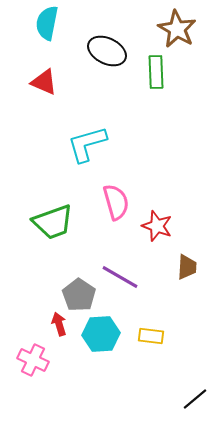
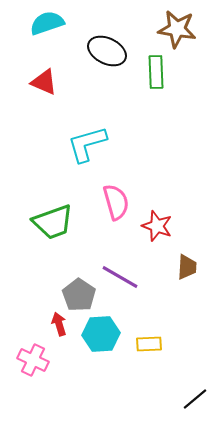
cyan semicircle: rotated 60 degrees clockwise
brown star: rotated 21 degrees counterclockwise
yellow rectangle: moved 2 px left, 8 px down; rotated 10 degrees counterclockwise
